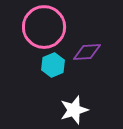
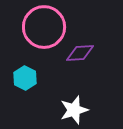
purple diamond: moved 7 px left, 1 px down
cyan hexagon: moved 28 px left, 13 px down; rotated 10 degrees counterclockwise
